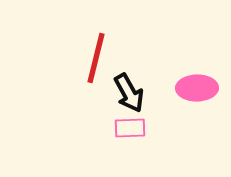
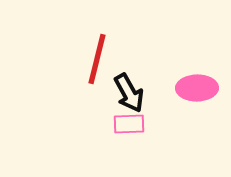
red line: moved 1 px right, 1 px down
pink rectangle: moved 1 px left, 4 px up
